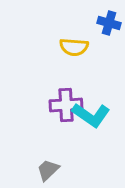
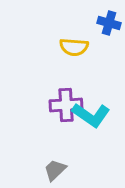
gray trapezoid: moved 7 px right
